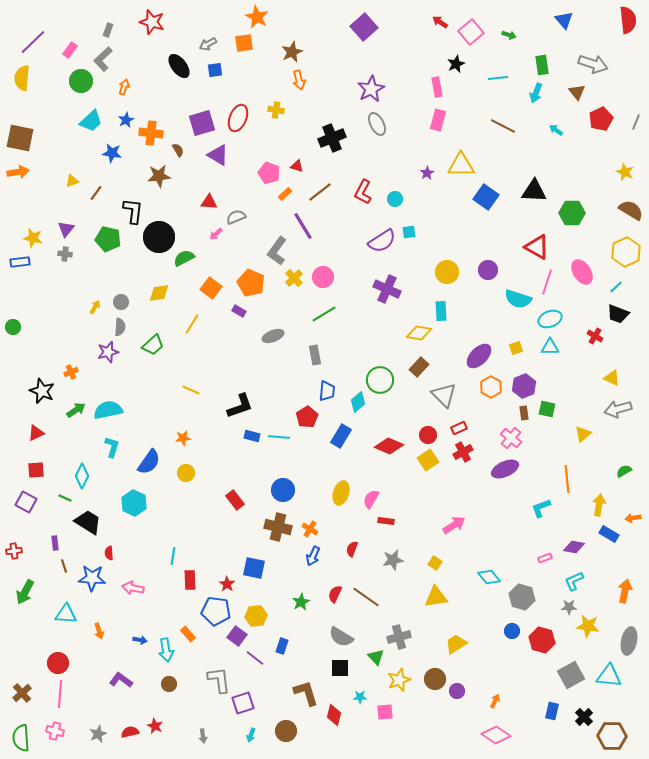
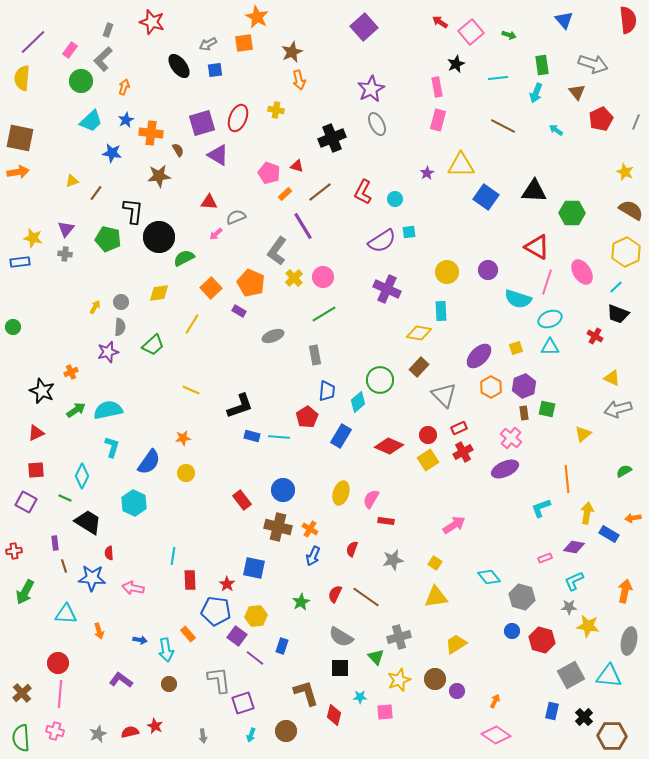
orange square at (211, 288): rotated 10 degrees clockwise
red rectangle at (235, 500): moved 7 px right
yellow arrow at (599, 505): moved 12 px left, 8 px down
